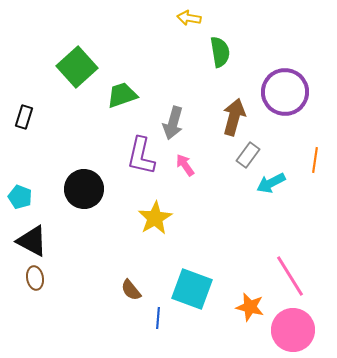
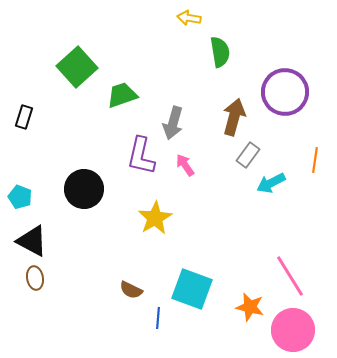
brown semicircle: rotated 25 degrees counterclockwise
